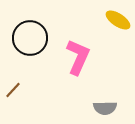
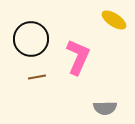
yellow ellipse: moved 4 px left
black circle: moved 1 px right, 1 px down
brown line: moved 24 px right, 13 px up; rotated 36 degrees clockwise
